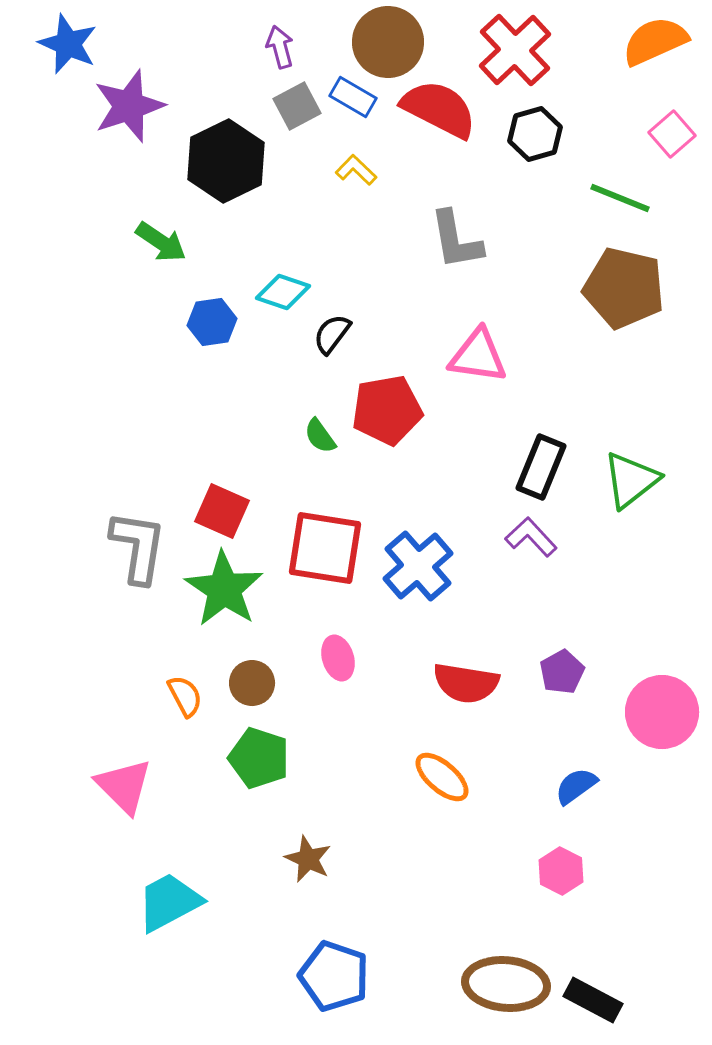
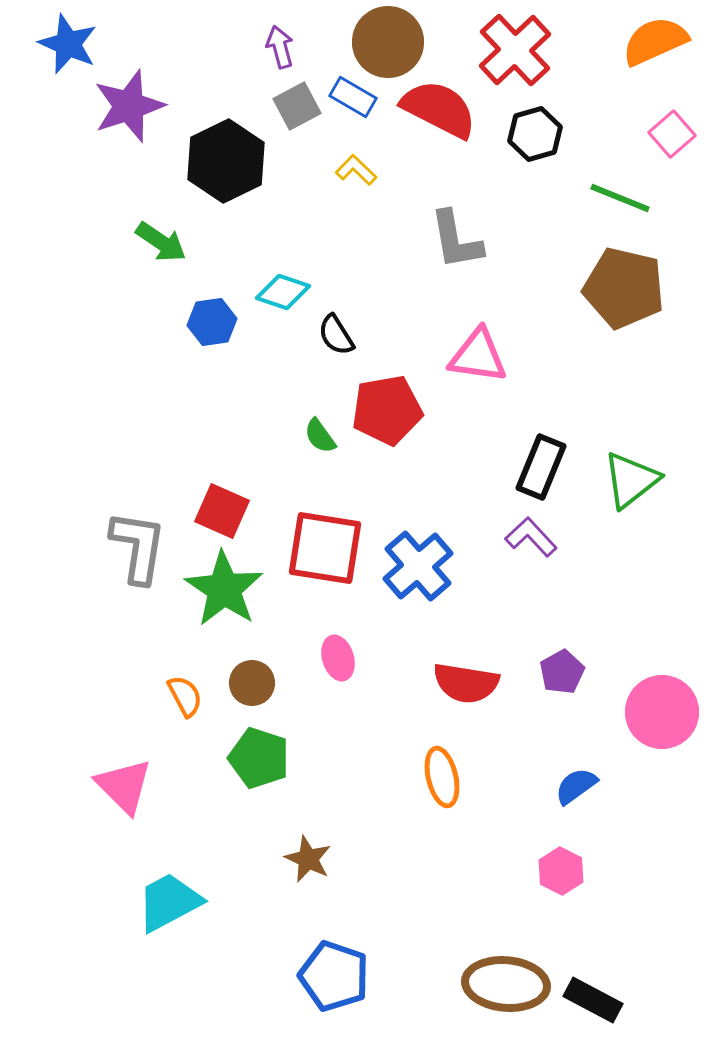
black semicircle at (332, 334): moved 4 px right, 1 px down; rotated 69 degrees counterclockwise
orange ellipse at (442, 777): rotated 36 degrees clockwise
